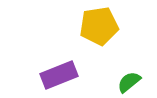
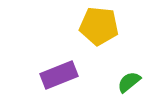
yellow pentagon: rotated 15 degrees clockwise
